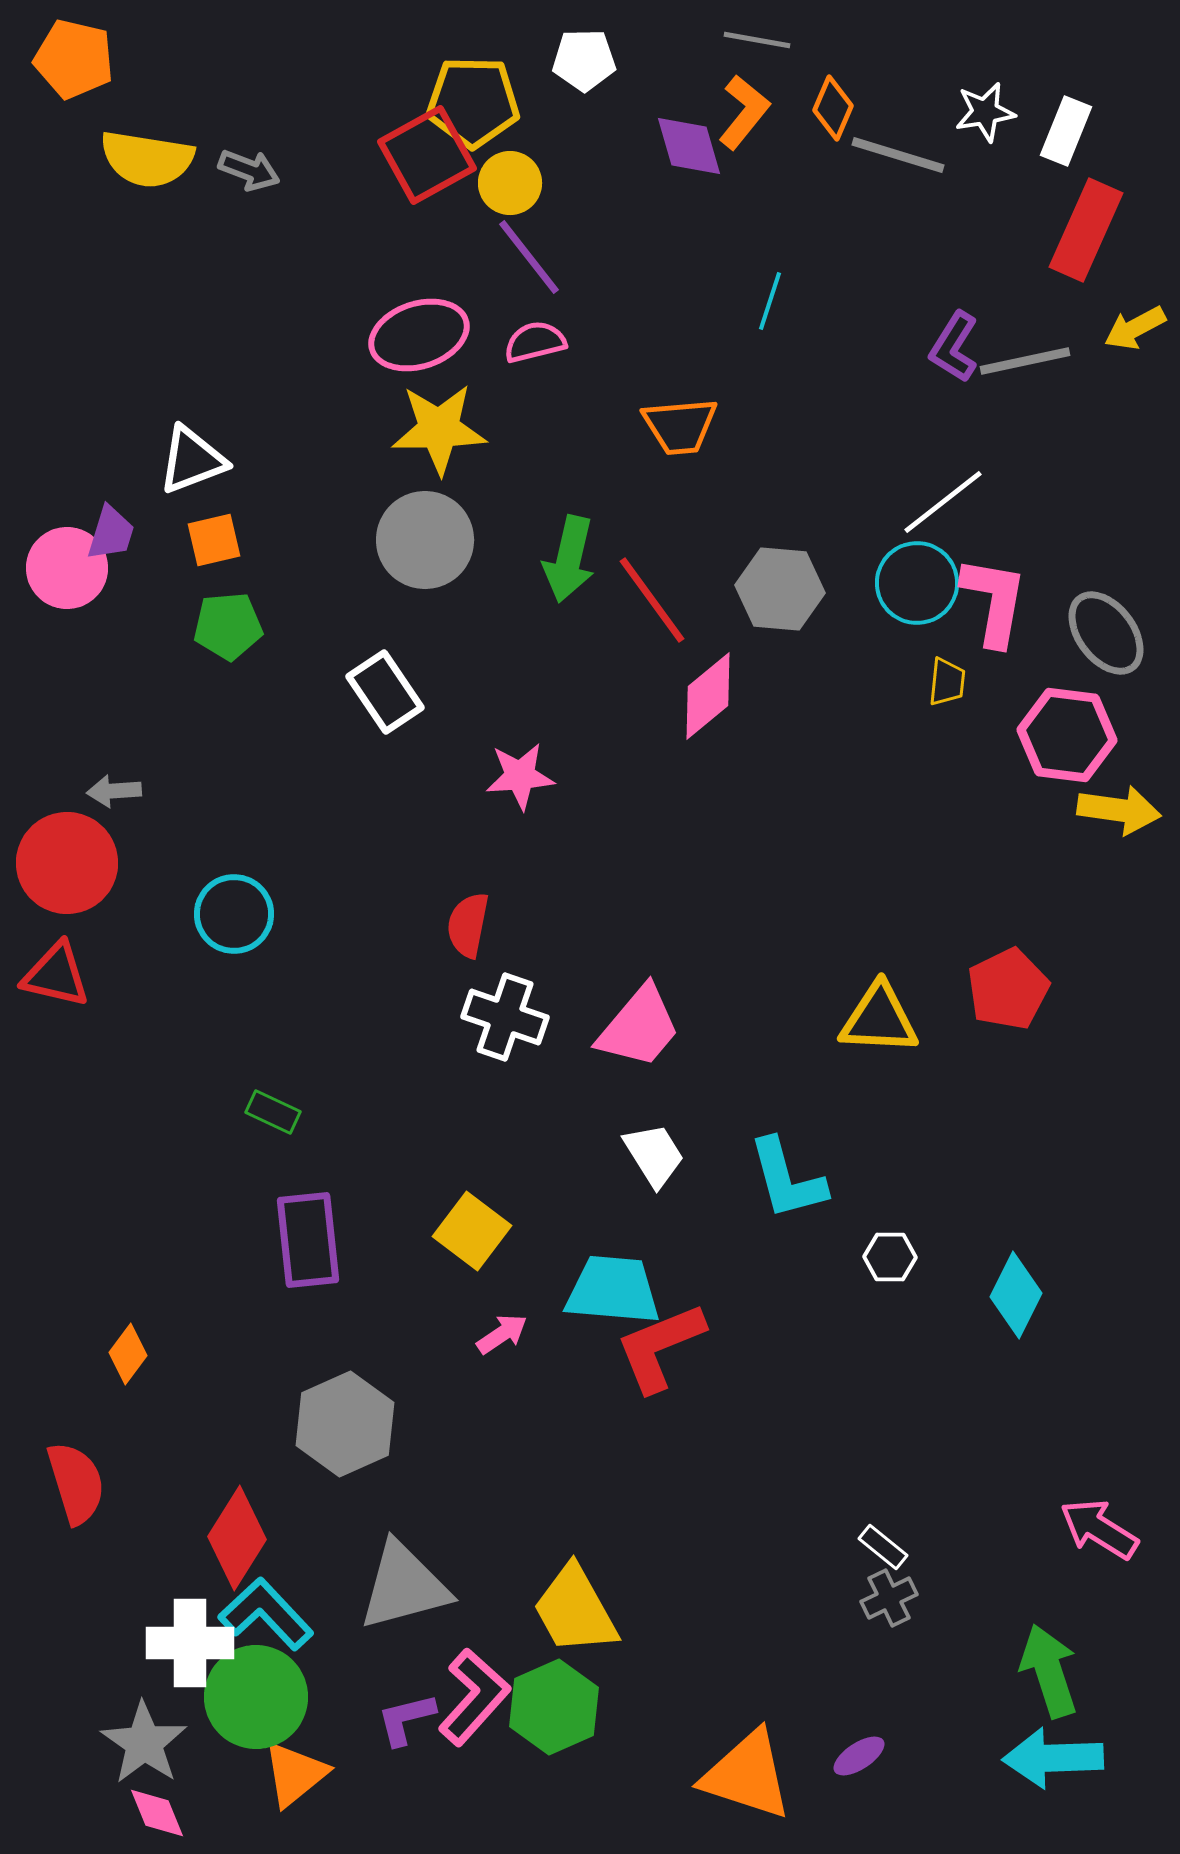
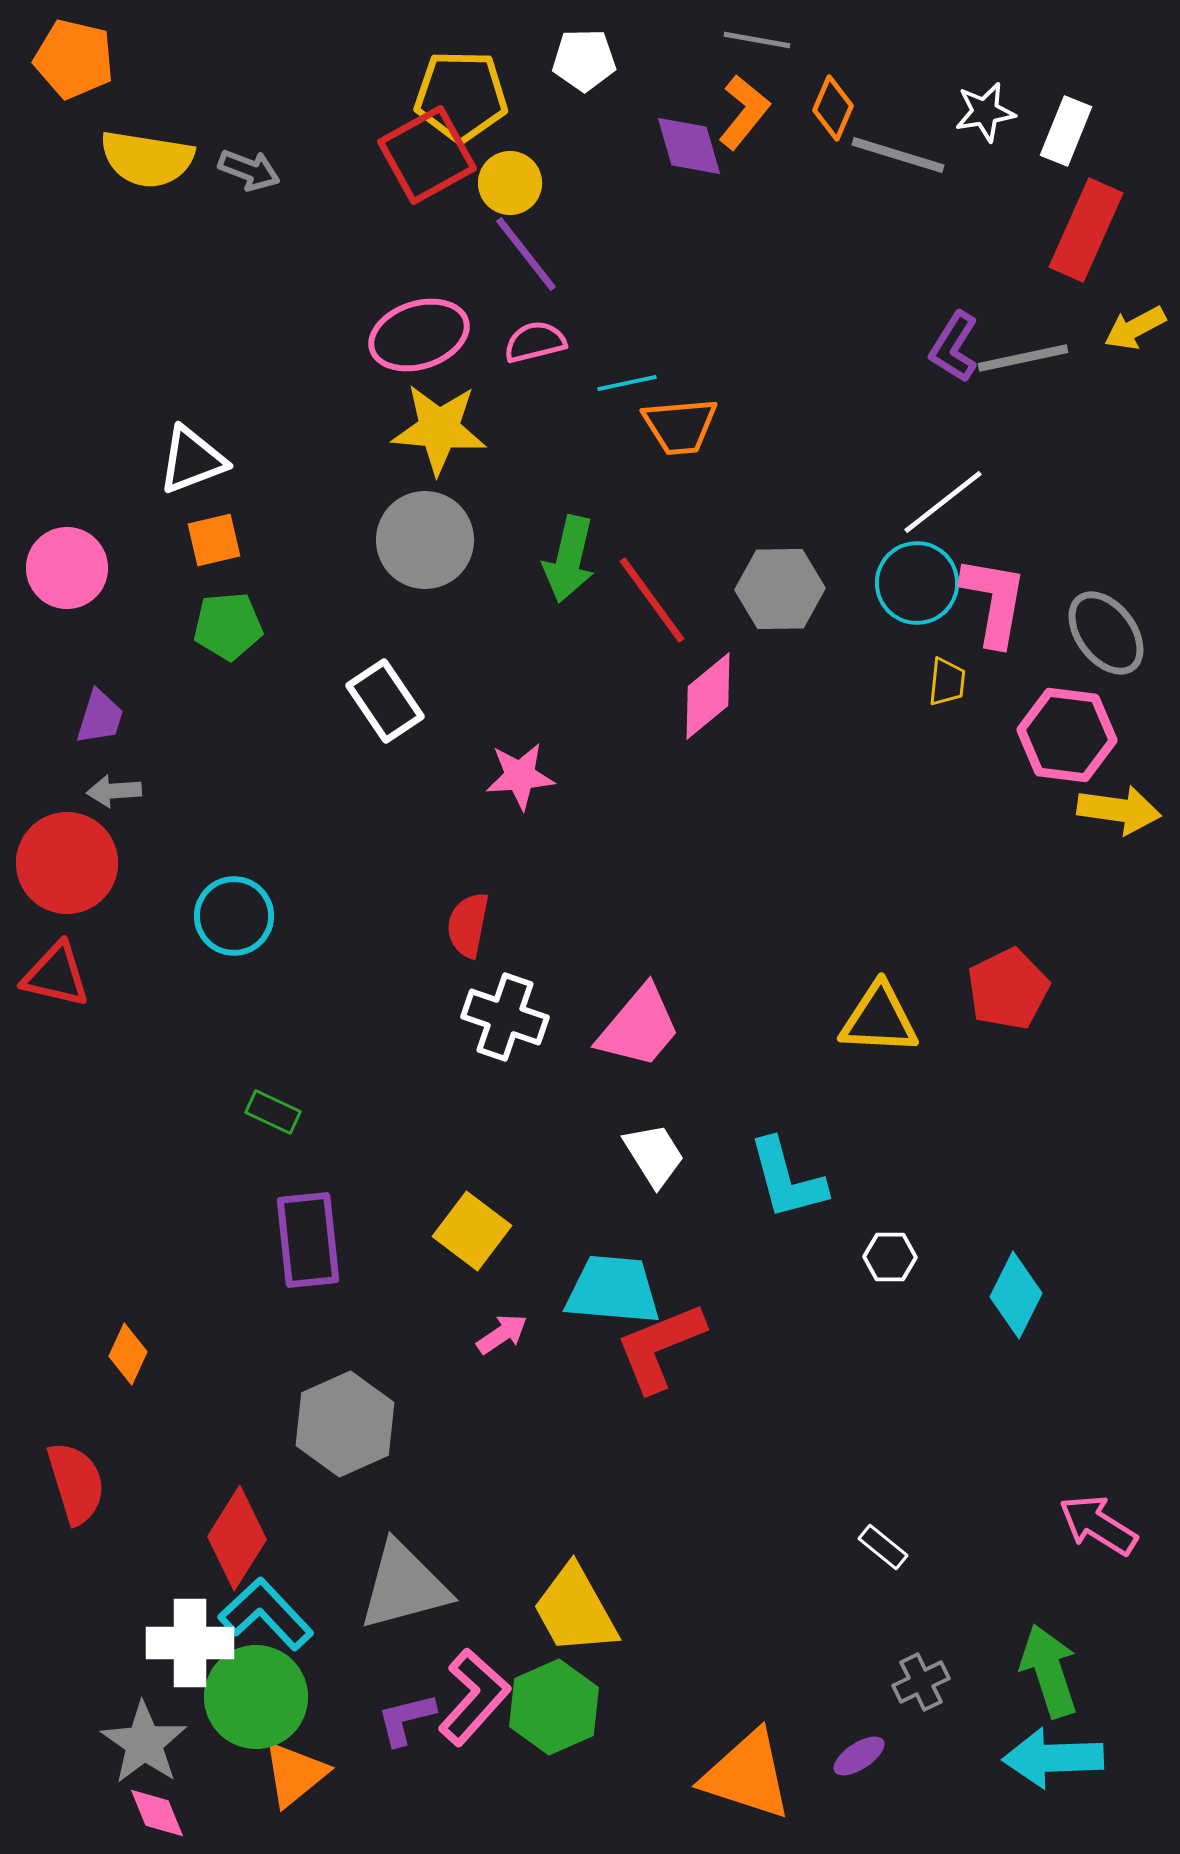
yellow pentagon at (473, 102): moved 12 px left, 6 px up
purple line at (529, 257): moved 3 px left, 3 px up
cyan line at (770, 301): moved 143 px left, 82 px down; rotated 60 degrees clockwise
gray line at (1025, 361): moved 2 px left, 3 px up
yellow star at (439, 429): rotated 6 degrees clockwise
purple trapezoid at (111, 533): moved 11 px left, 184 px down
gray hexagon at (780, 589): rotated 6 degrees counterclockwise
white rectangle at (385, 692): moved 9 px down
cyan circle at (234, 914): moved 2 px down
orange diamond at (128, 1354): rotated 12 degrees counterclockwise
pink arrow at (1099, 1529): moved 1 px left, 4 px up
gray cross at (889, 1598): moved 32 px right, 84 px down
